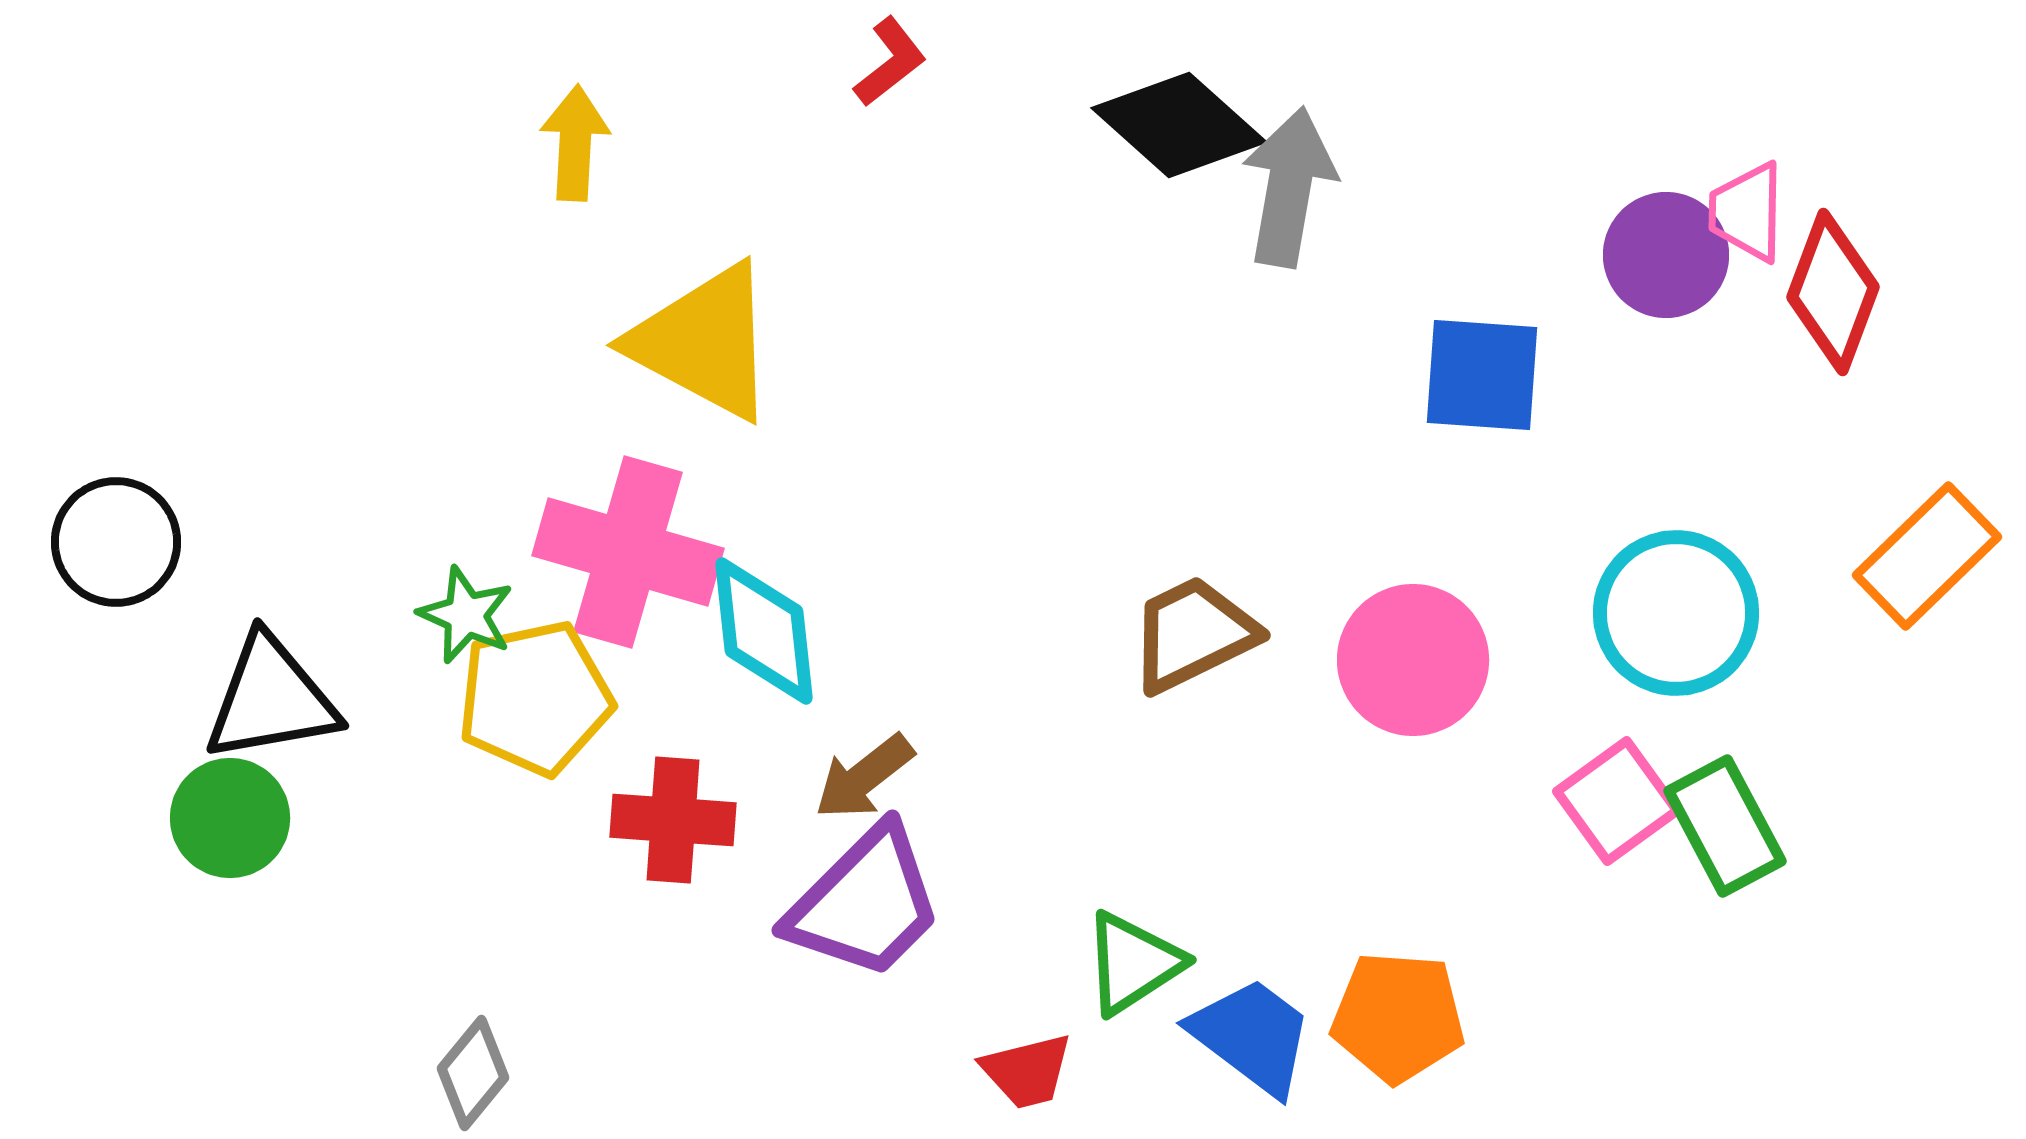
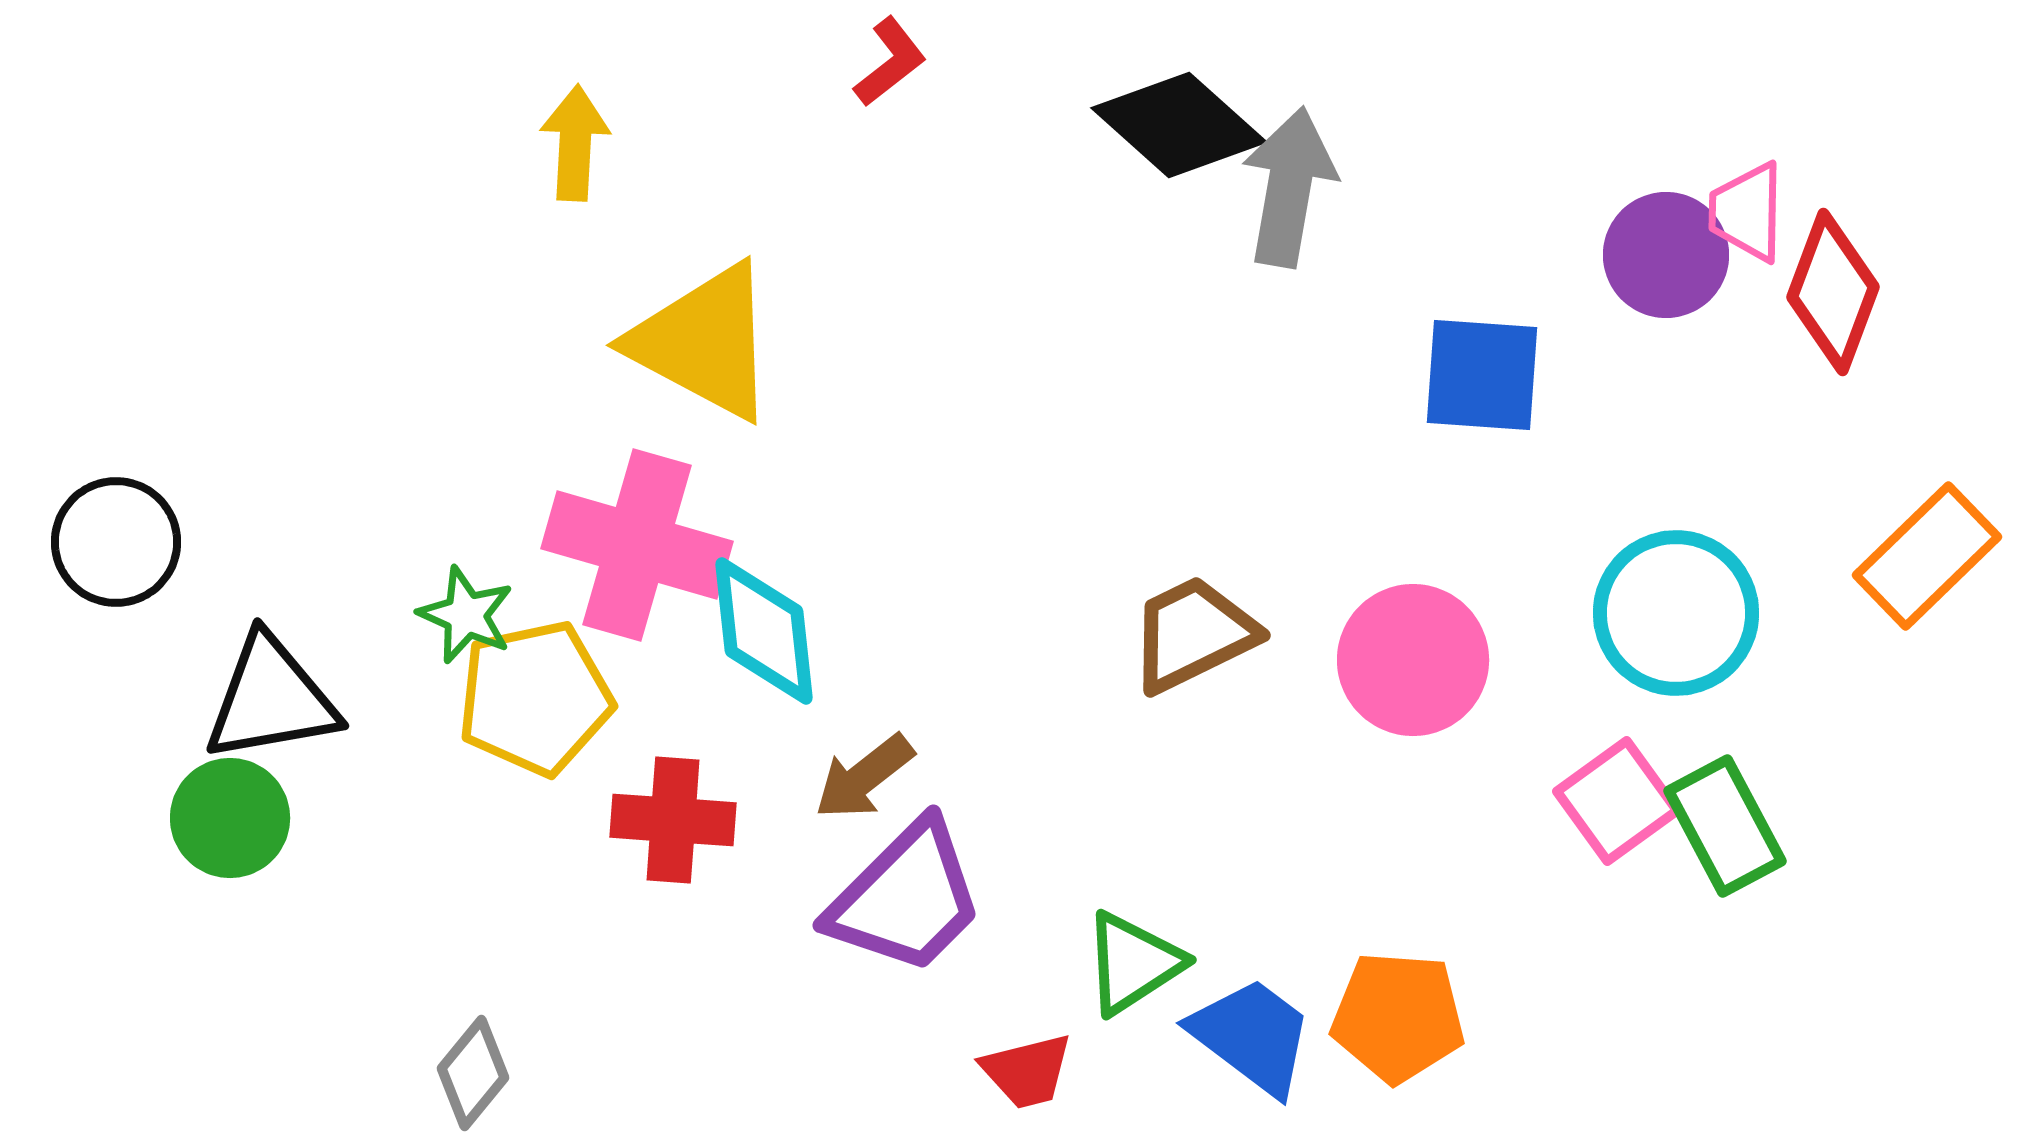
pink cross: moved 9 px right, 7 px up
purple trapezoid: moved 41 px right, 5 px up
